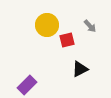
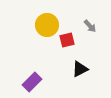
purple rectangle: moved 5 px right, 3 px up
